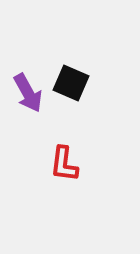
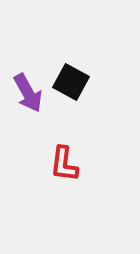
black square: moved 1 px up; rotated 6 degrees clockwise
